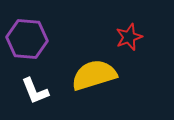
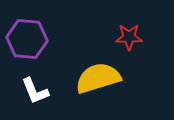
red star: rotated 20 degrees clockwise
yellow semicircle: moved 4 px right, 3 px down
